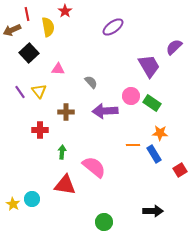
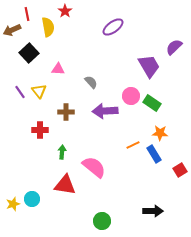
orange line: rotated 24 degrees counterclockwise
yellow star: rotated 24 degrees clockwise
green circle: moved 2 px left, 1 px up
